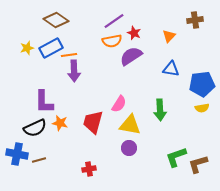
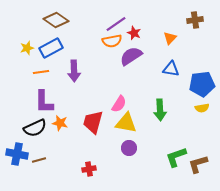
purple line: moved 2 px right, 3 px down
orange triangle: moved 1 px right, 2 px down
orange line: moved 28 px left, 17 px down
yellow triangle: moved 4 px left, 2 px up
